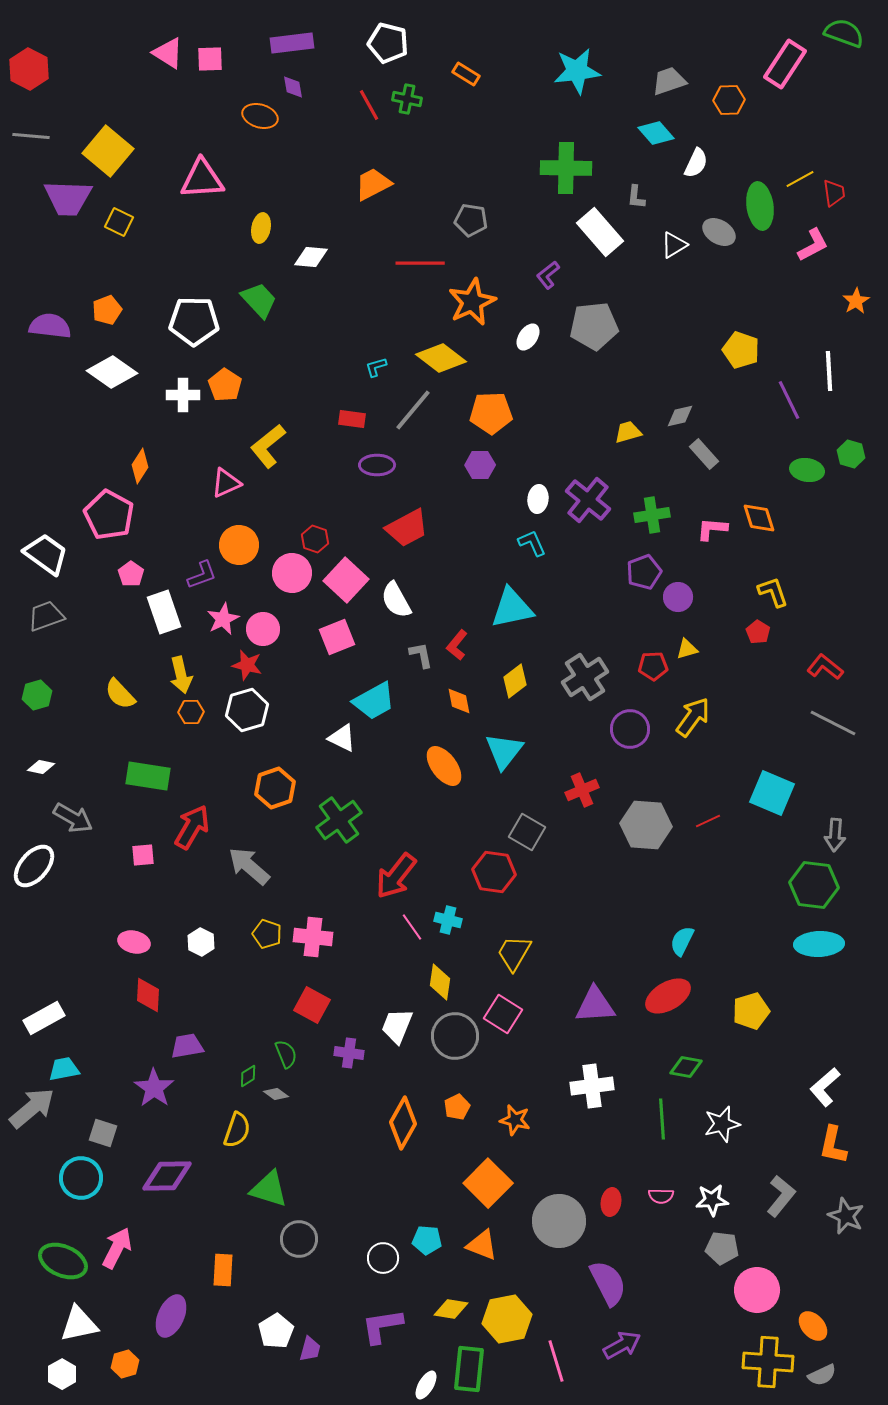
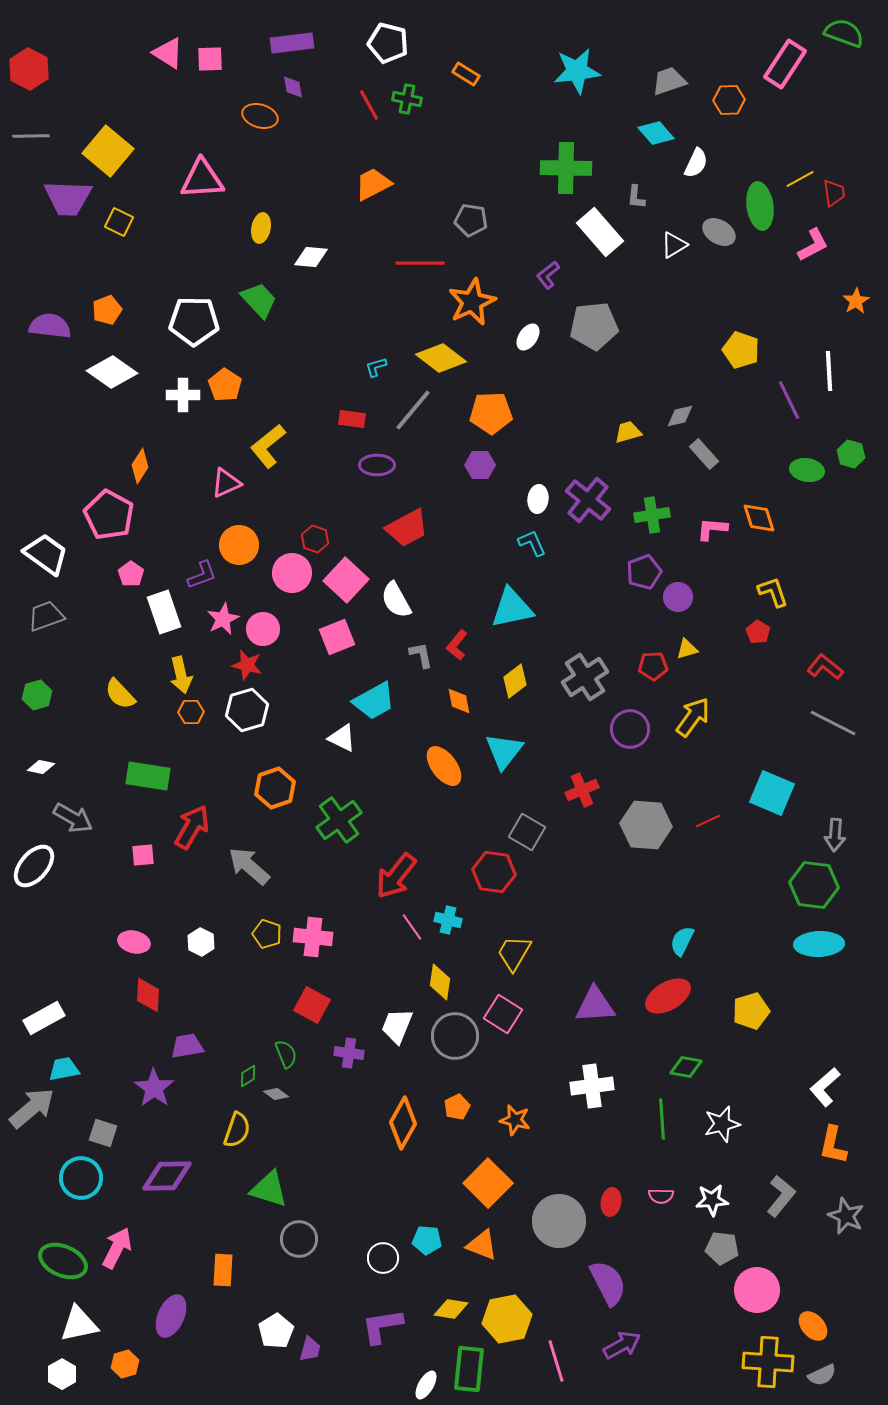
gray line at (31, 136): rotated 6 degrees counterclockwise
